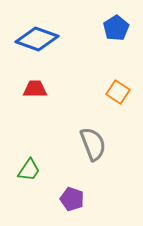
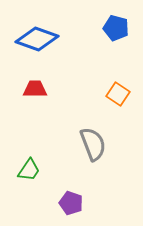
blue pentagon: rotated 25 degrees counterclockwise
orange square: moved 2 px down
purple pentagon: moved 1 px left, 4 px down
